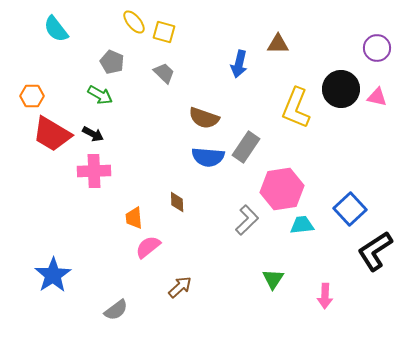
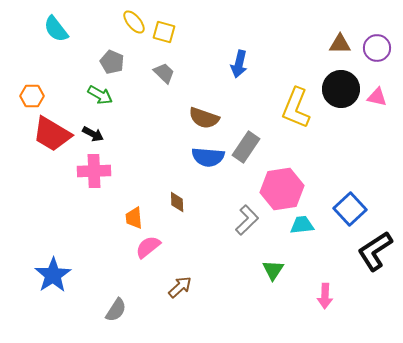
brown triangle: moved 62 px right
green triangle: moved 9 px up
gray semicircle: rotated 20 degrees counterclockwise
